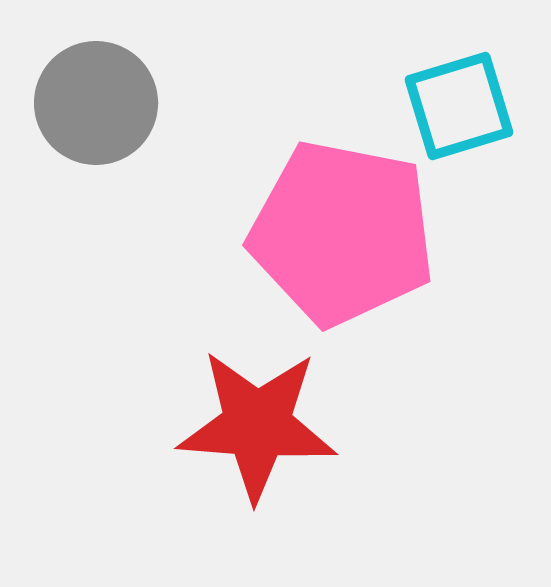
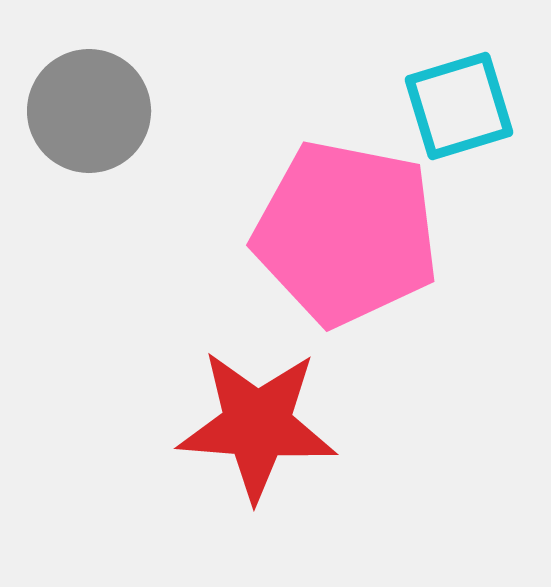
gray circle: moved 7 px left, 8 px down
pink pentagon: moved 4 px right
